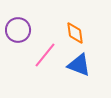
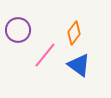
orange diamond: moved 1 px left; rotated 45 degrees clockwise
blue triangle: rotated 15 degrees clockwise
